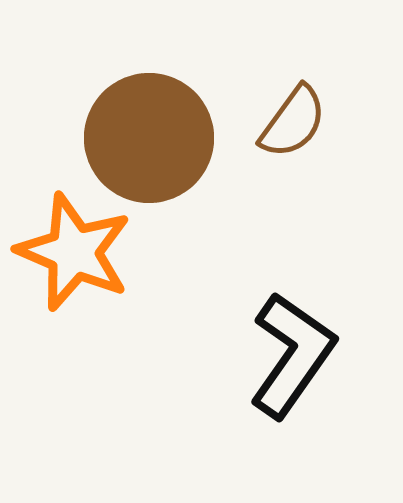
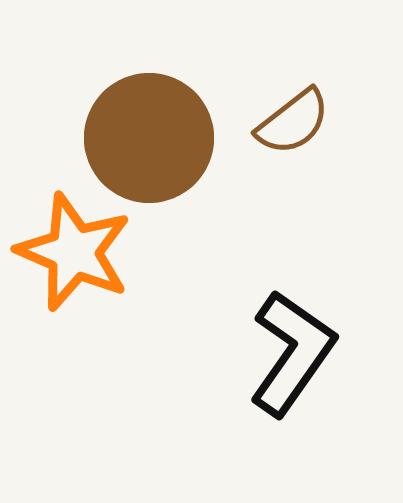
brown semicircle: rotated 16 degrees clockwise
black L-shape: moved 2 px up
